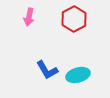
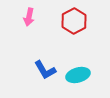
red hexagon: moved 2 px down
blue L-shape: moved 2 px left
